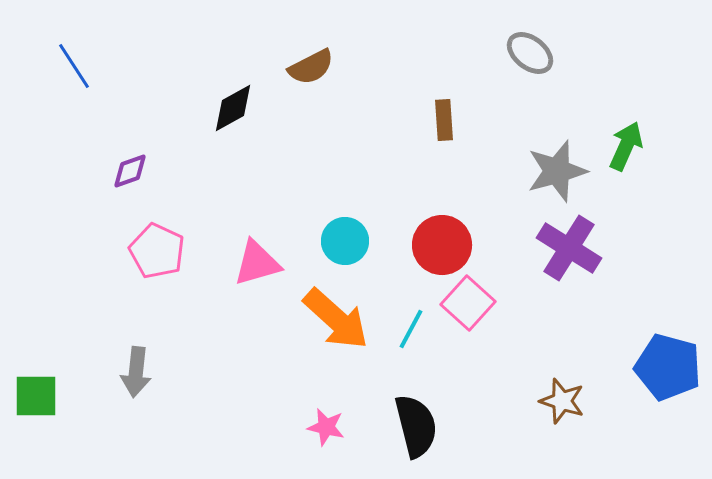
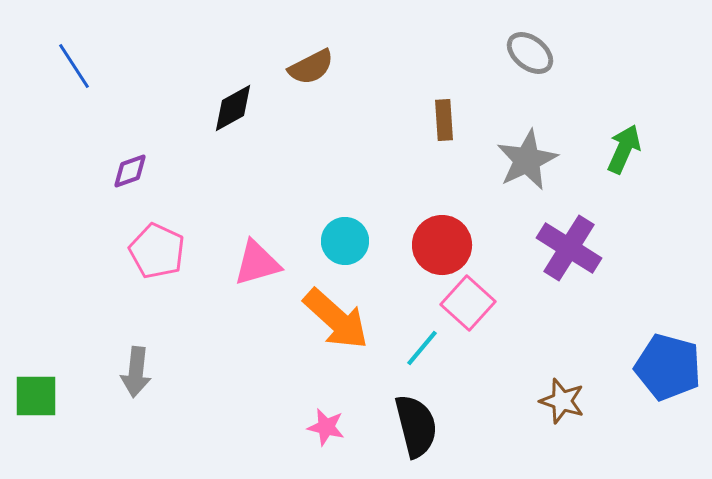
green arrow: moved 2 px left, 3 px down
gray star: moved 30 px left, 11 px up; rotated 10 degrees counterclockwise
cyan line: moved 11 px right, 19 px down; rotated 12 degrees clockwise
